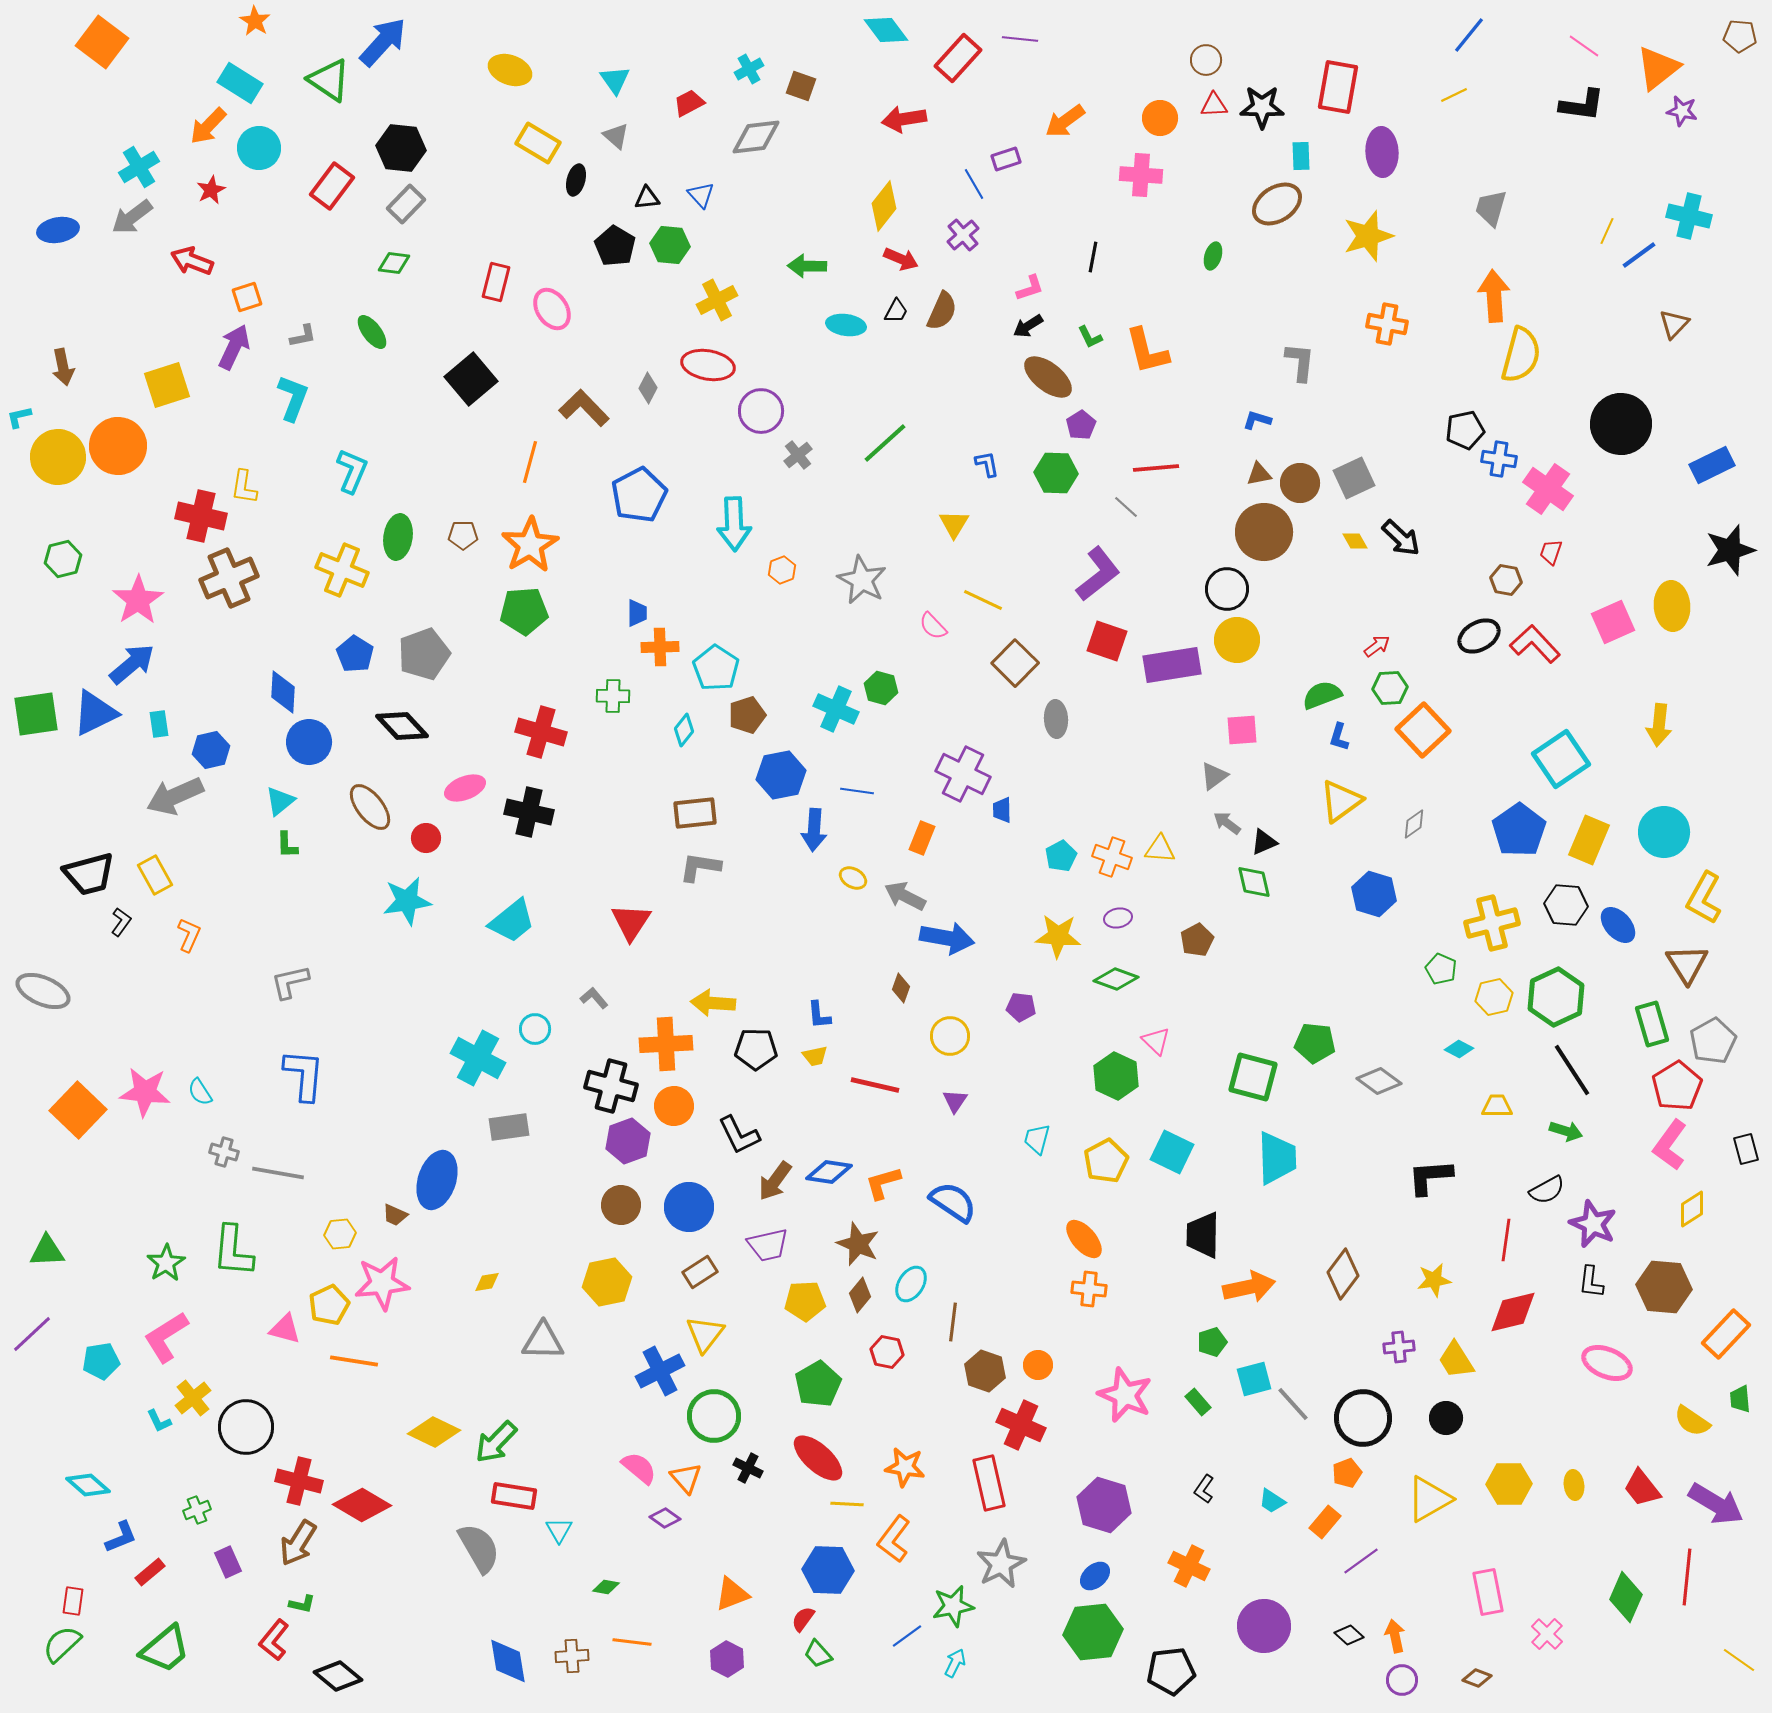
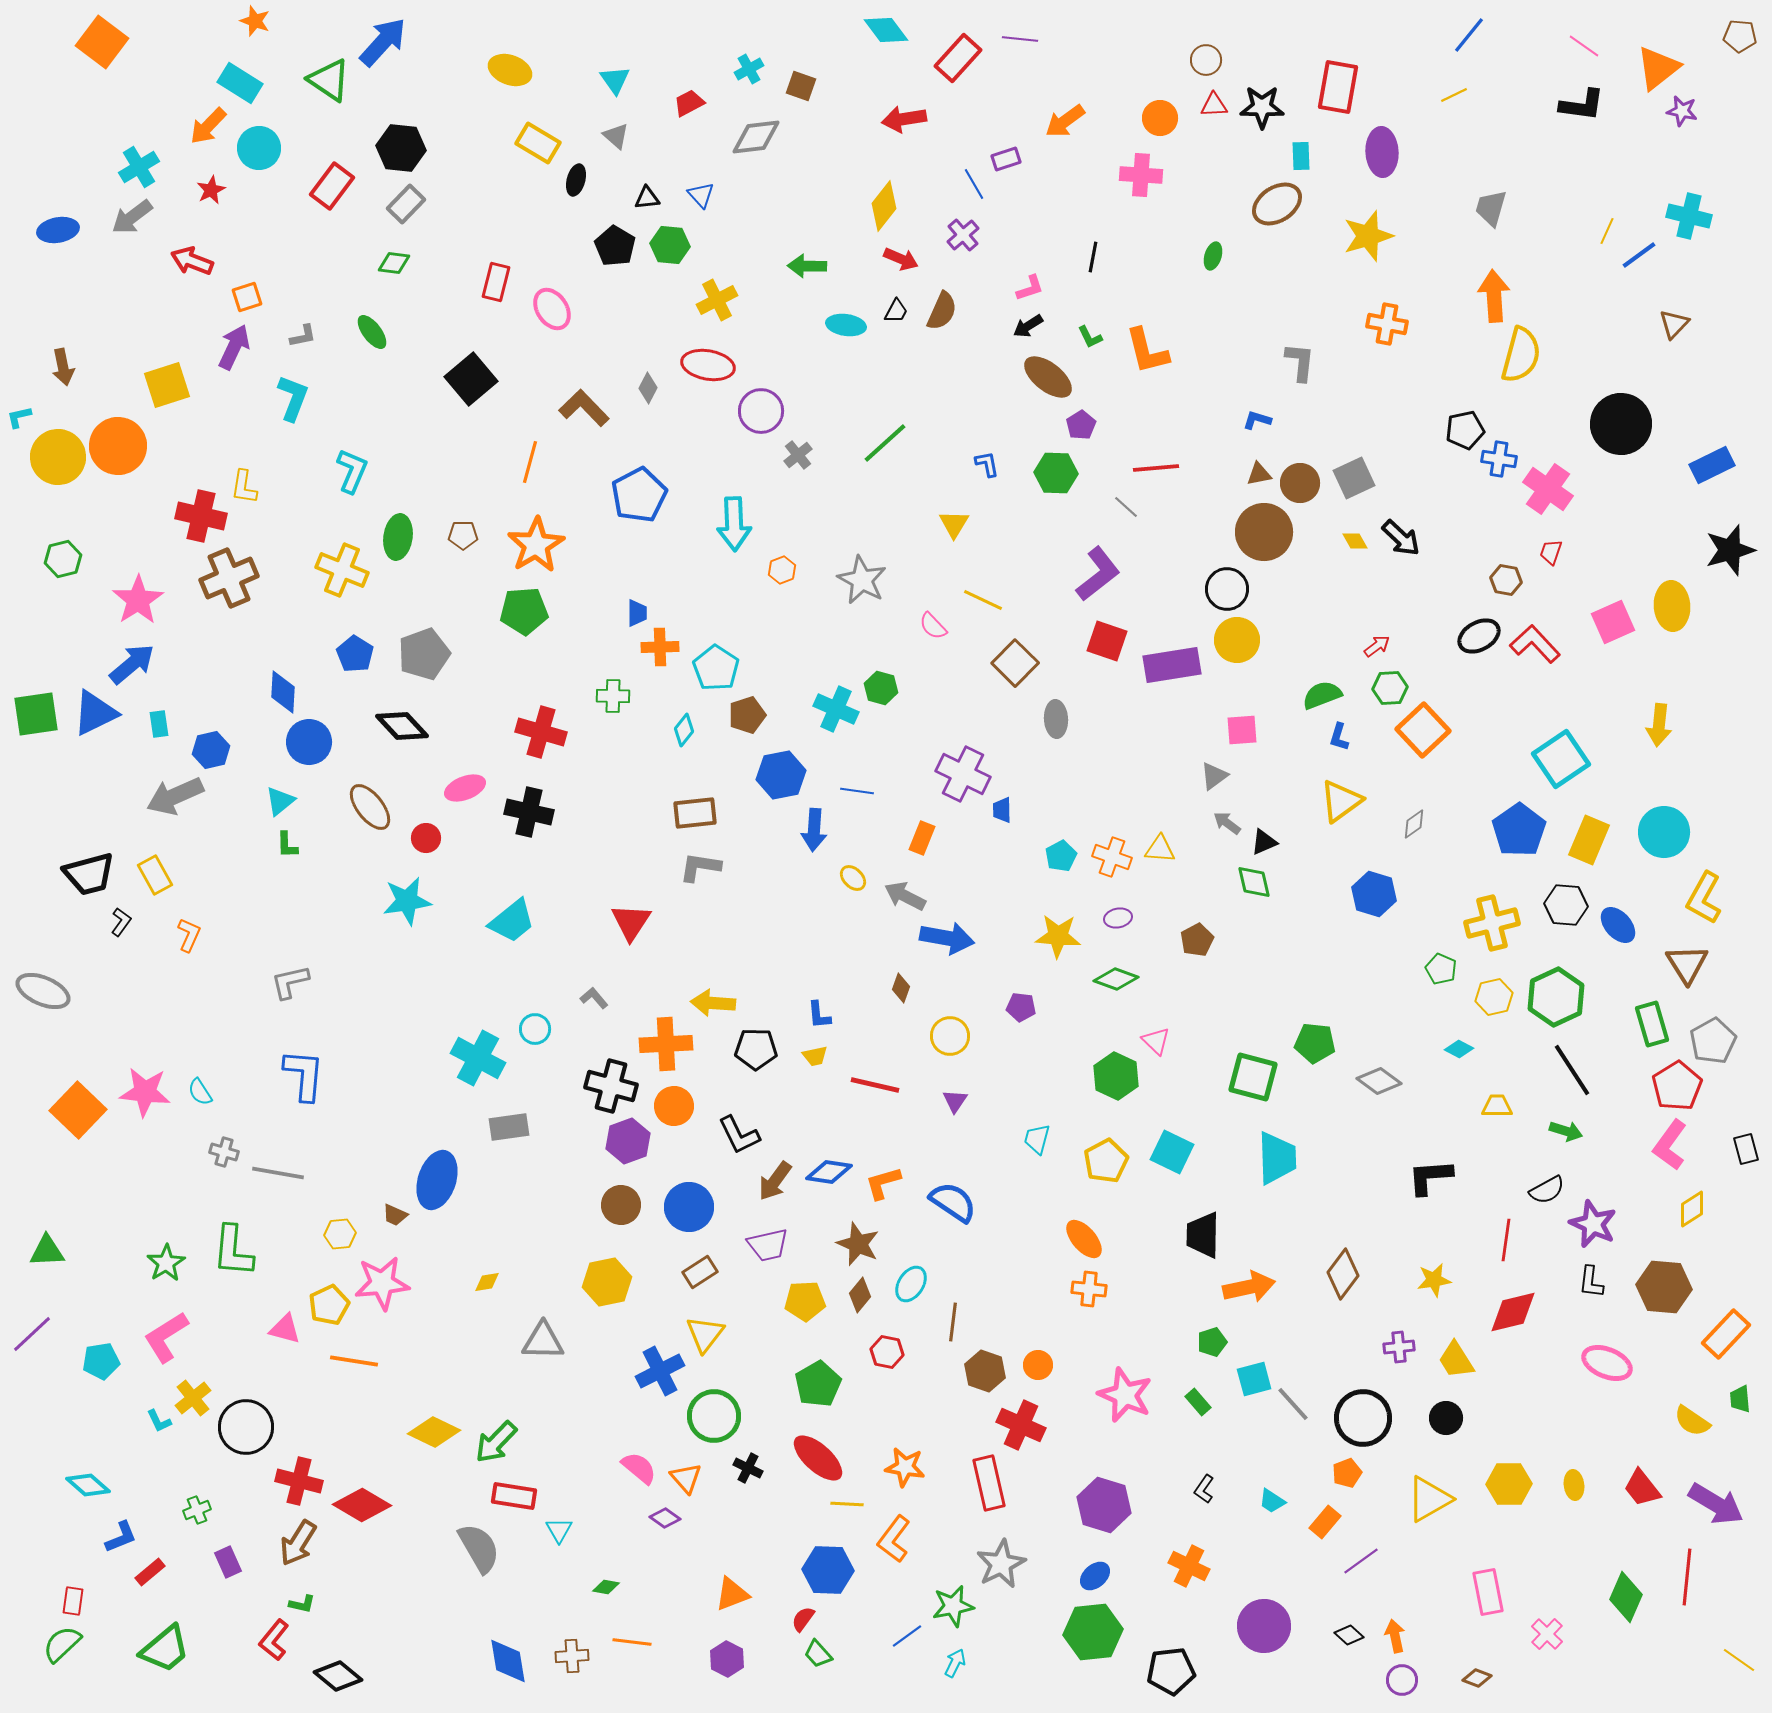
orange star at (255, 21): rotated 12 degrees counterclockwise
orange star at (530, 545): moved 6 px right
yellow ellipse at (853, 878): rotated 16 degrees clockwise
